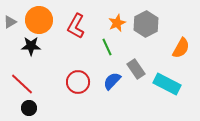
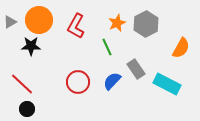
black circle: moved 2 px left, 1 px down
